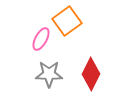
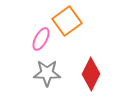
gray star: moved 2 px left, 1 px up
